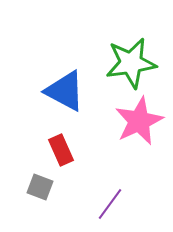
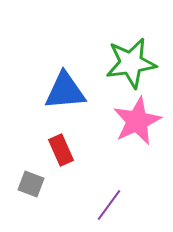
blue triangle: rotated 33 degrees counterclockwise
pink star: moved 2 px left
gray square: moved 9 px left, 3 px up
purple line: moved 1 px left, 1 px down
